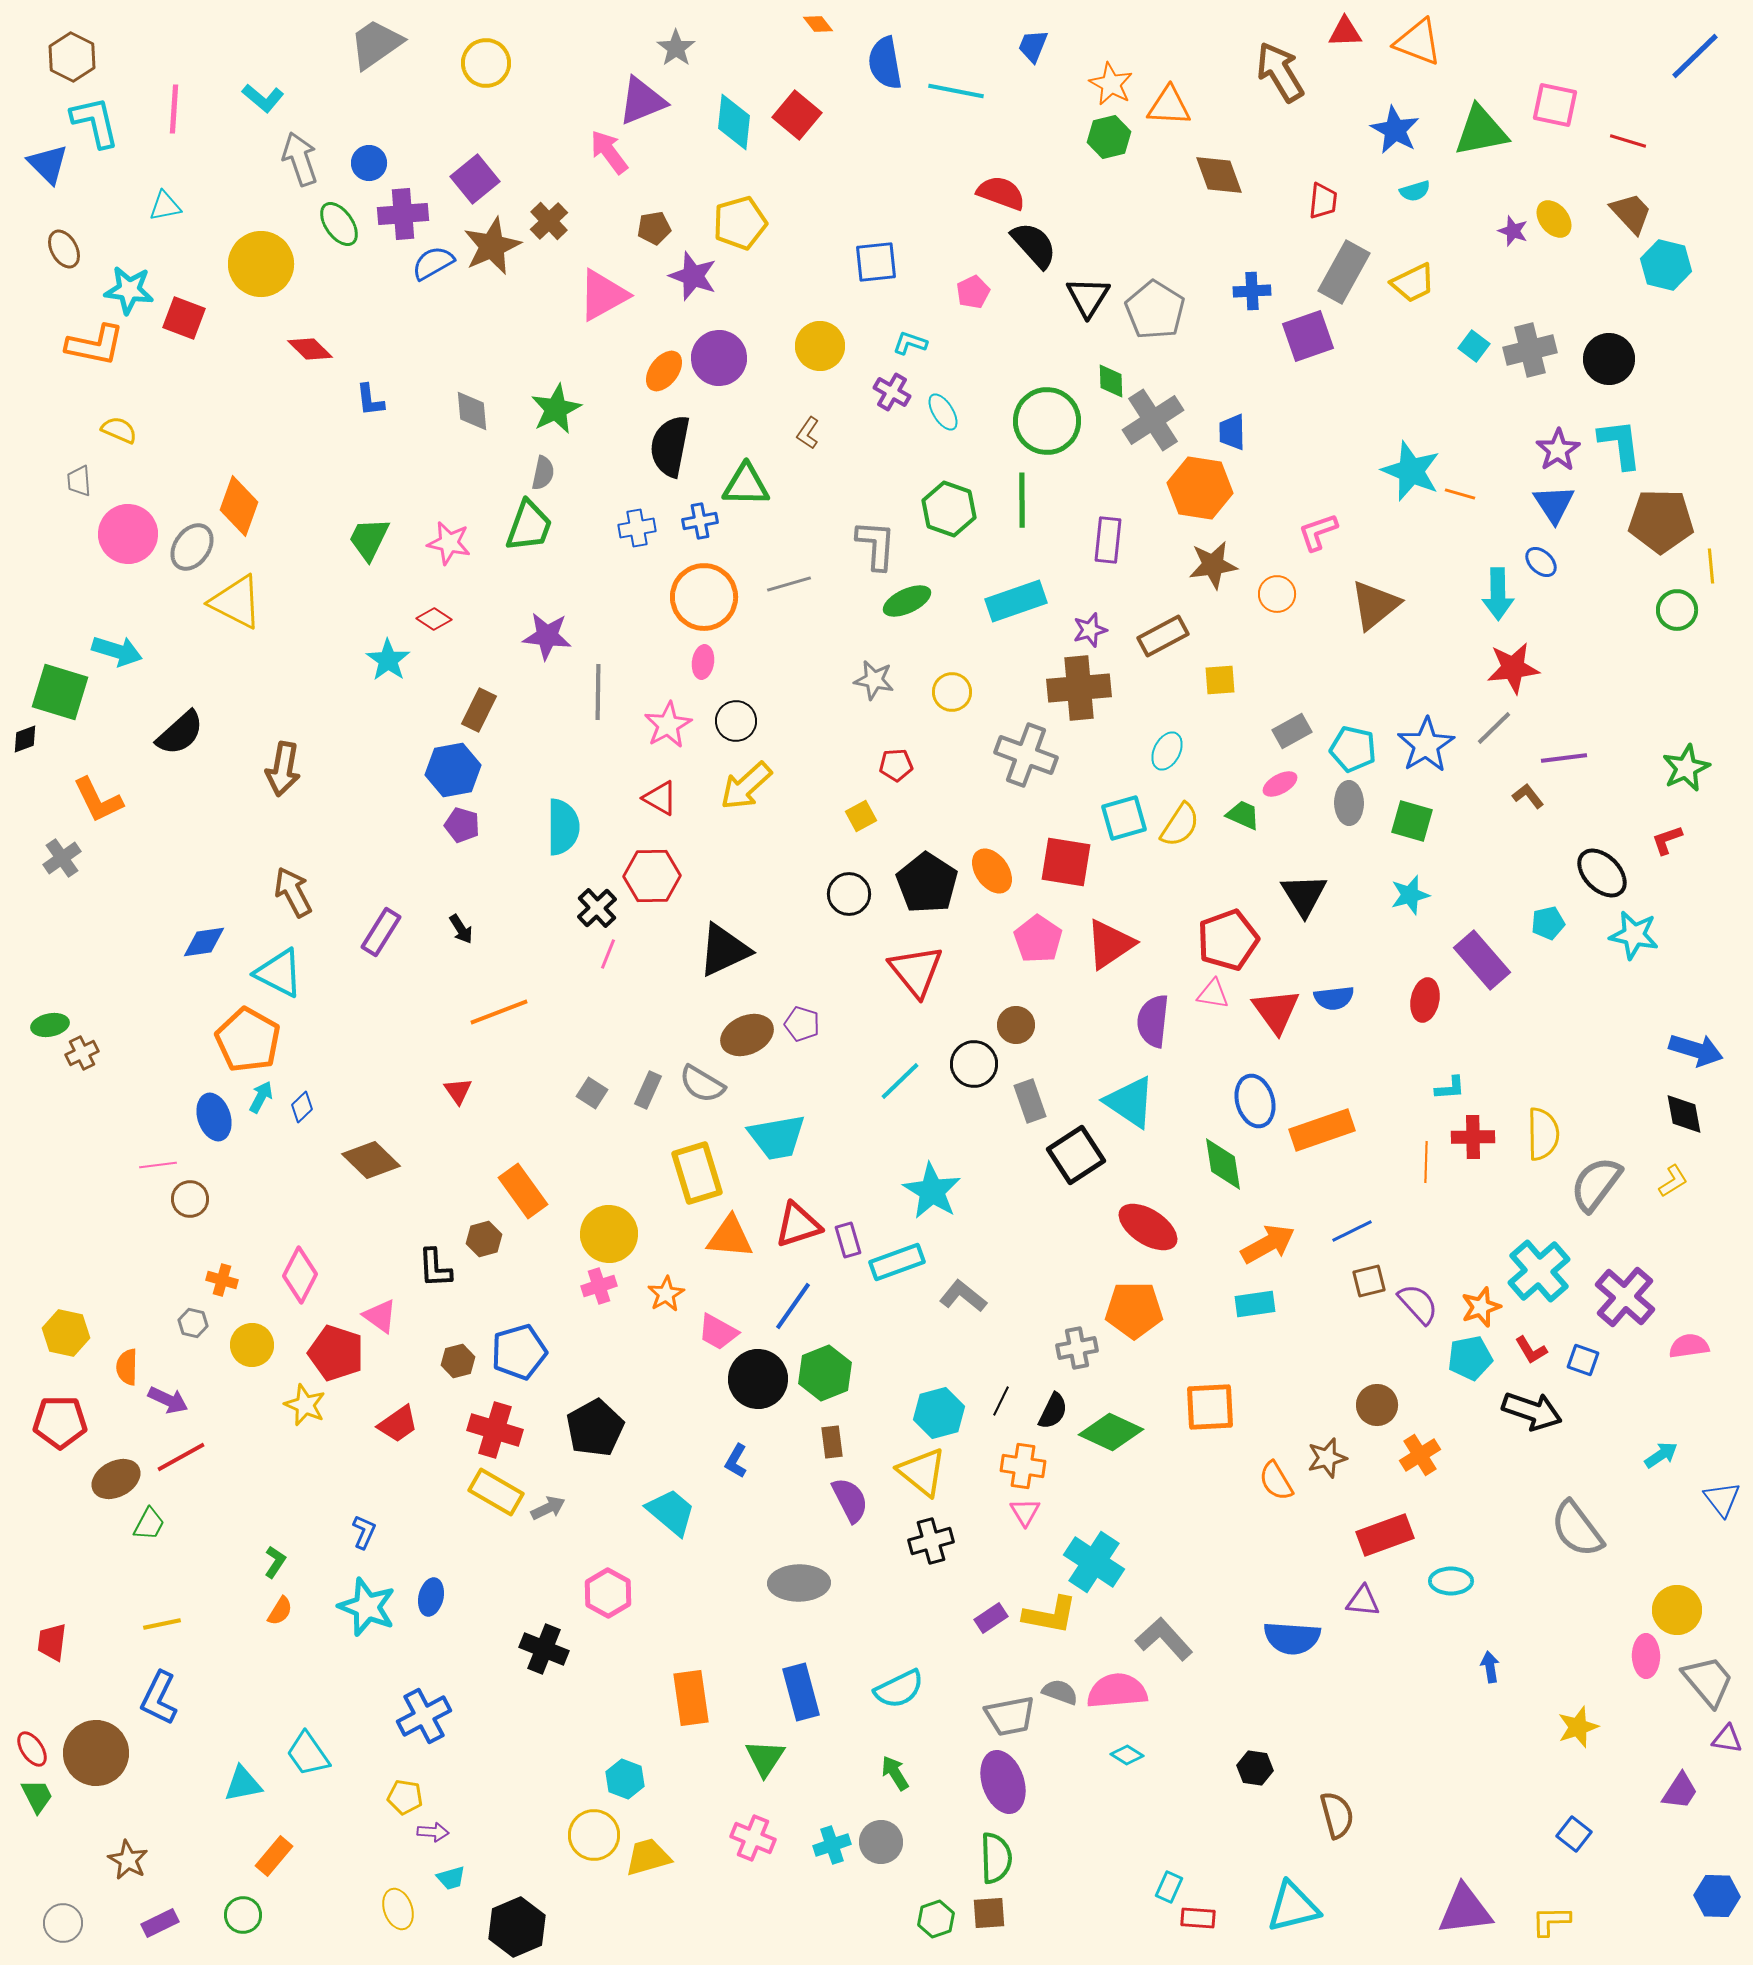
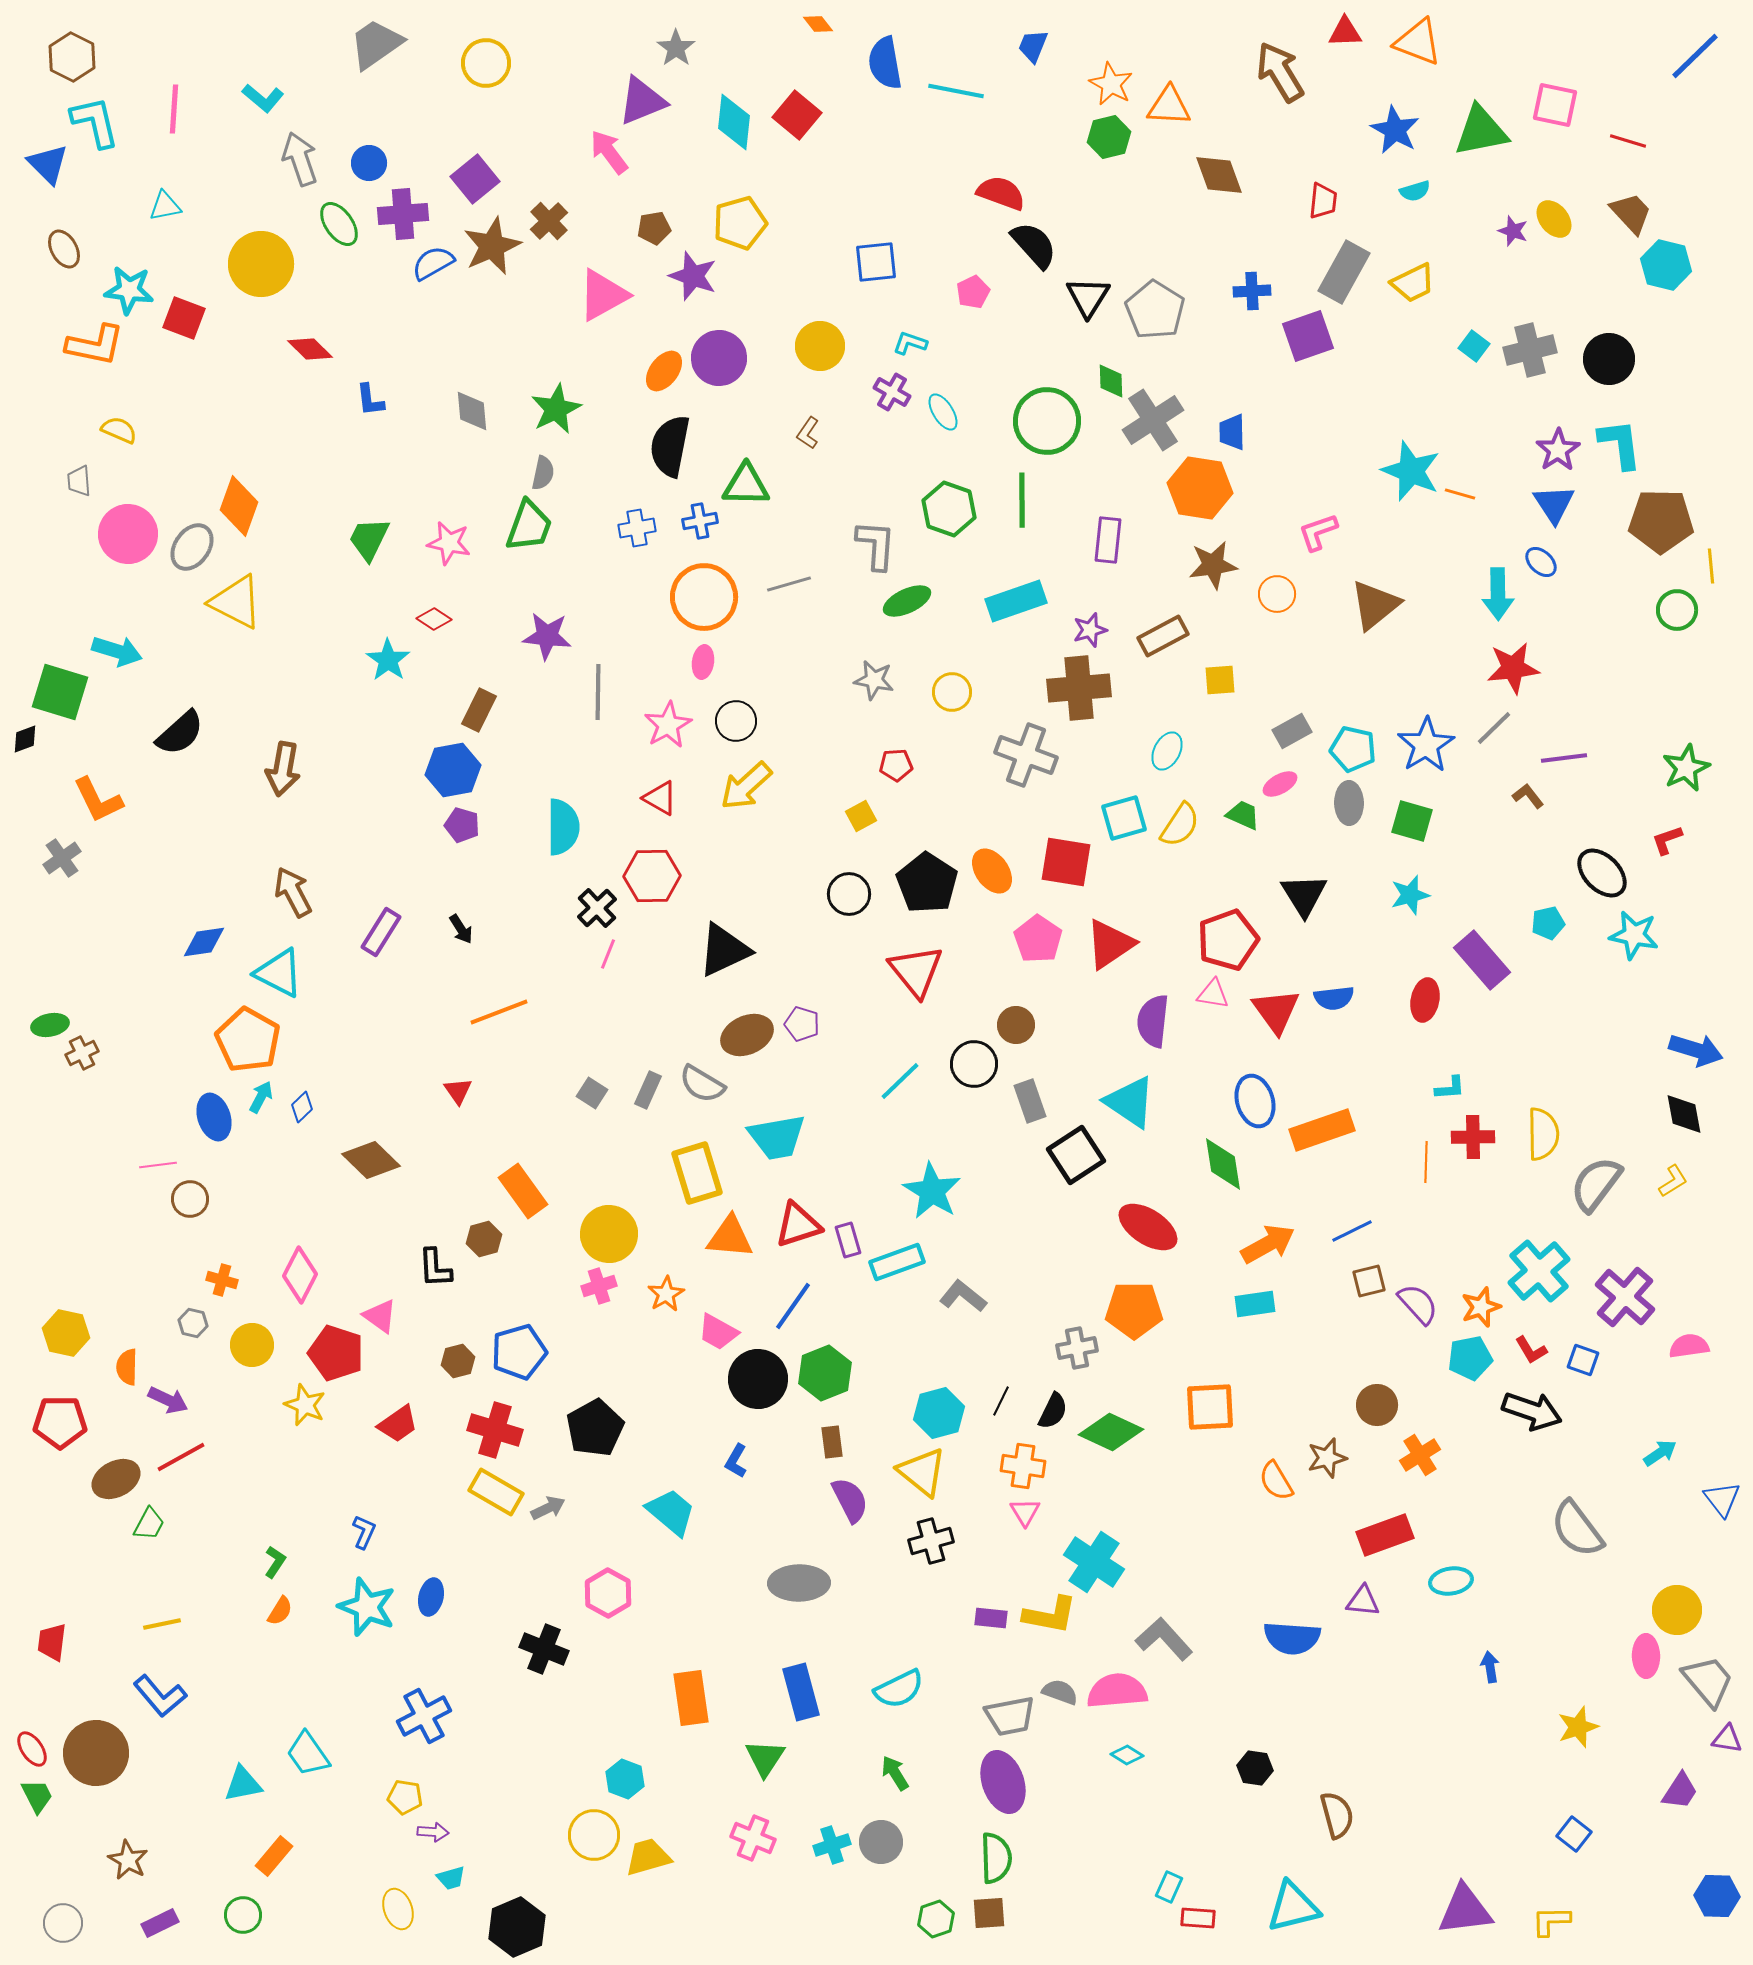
cyan arrow at (1661, 1455): moved 1 px left, 2 px up
cyan ellipse at (1451, 1581): rotated 9 degrees counterclockwise
purple rectangle at (991, 1618): rotated 40 degrees clockwise
blue L-shape at (159, 1698): moved 1 px right, 2 px up; rotated 66 degrees counterclockwise
